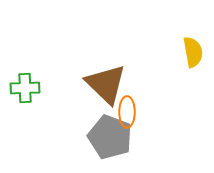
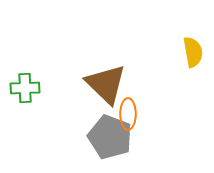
orange ellipse: moved 1 px right, 2 px down
